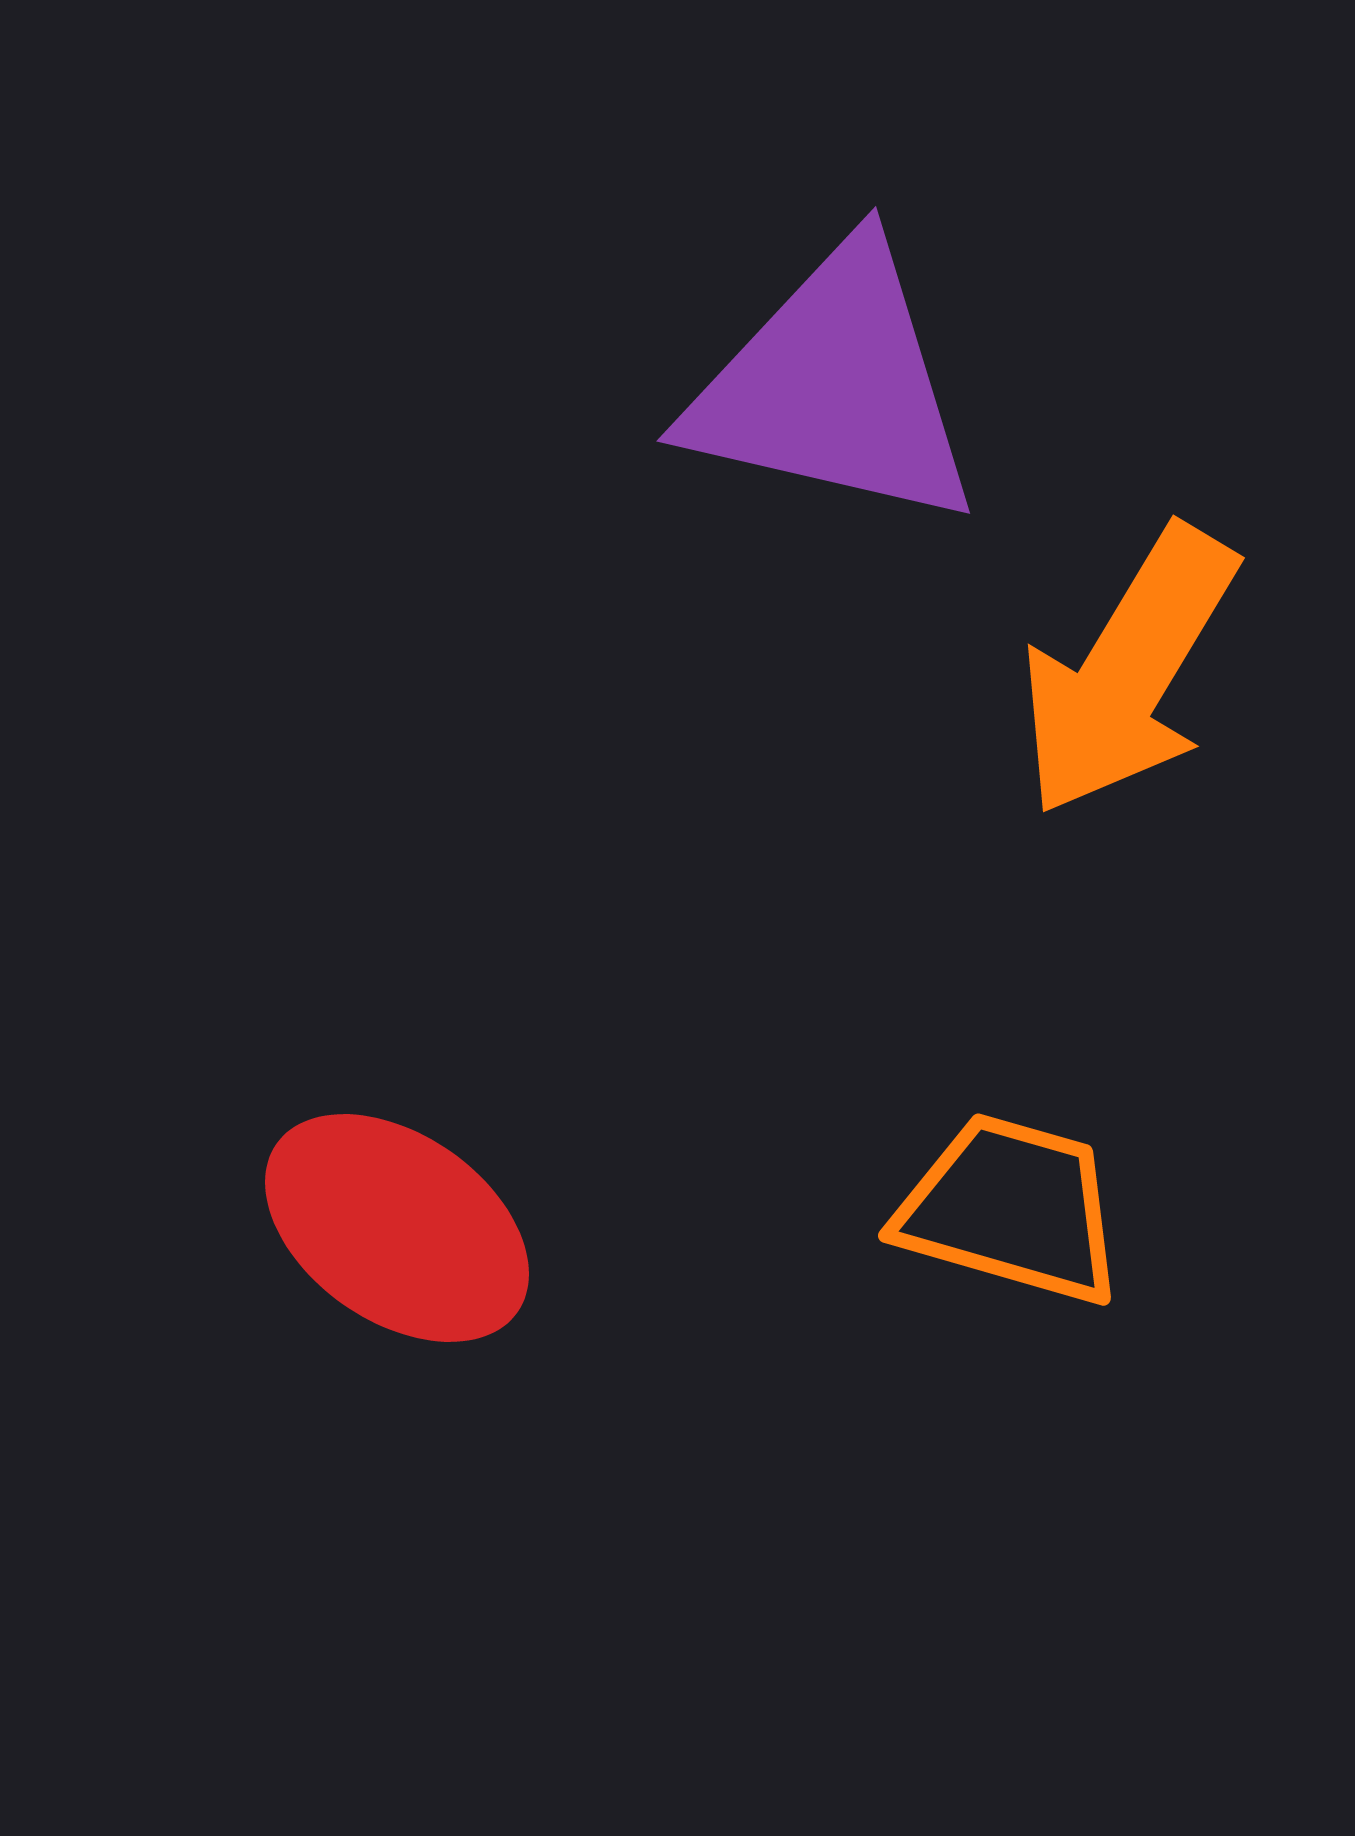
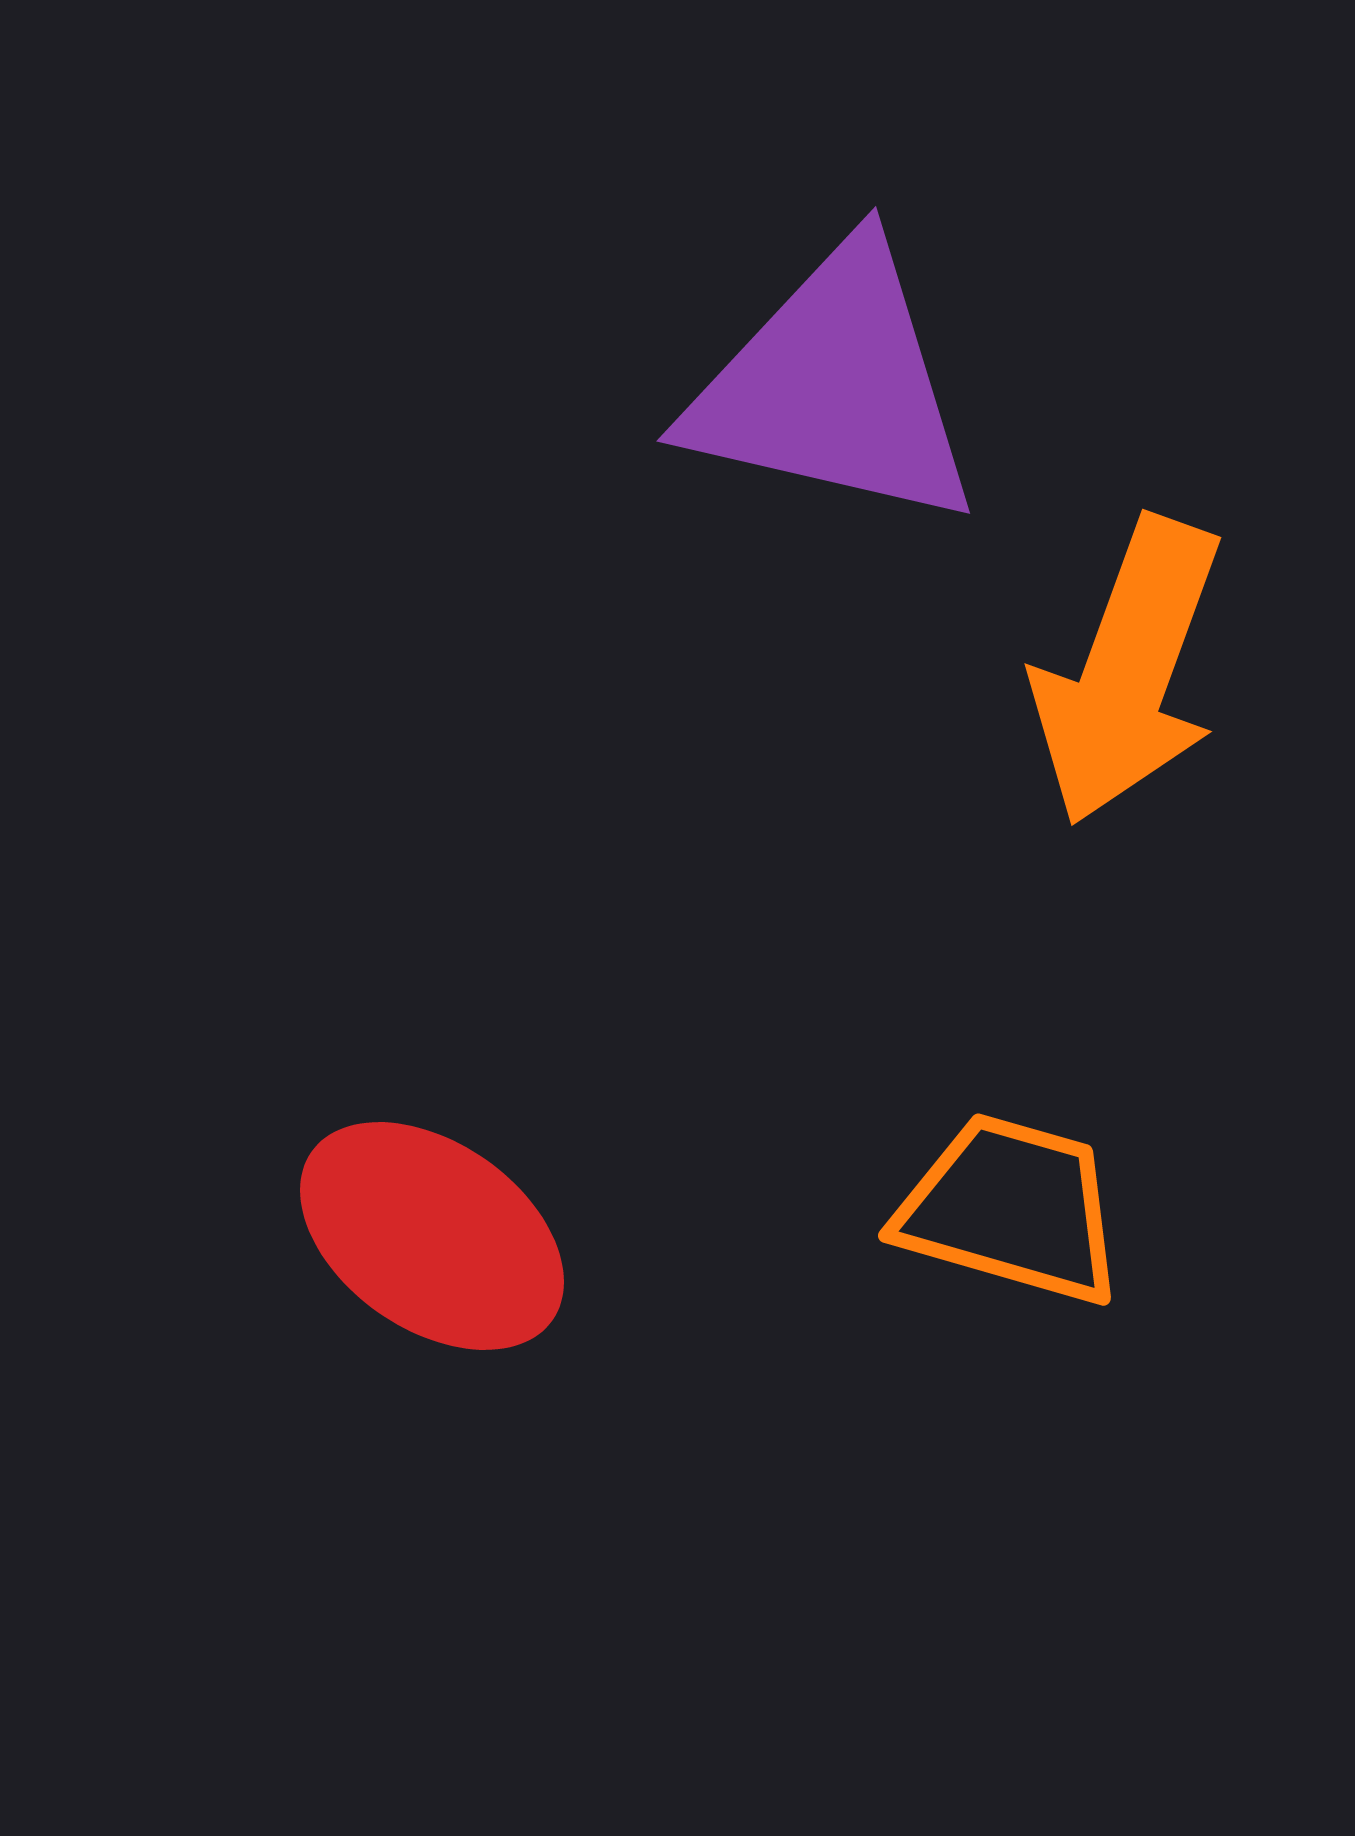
orange arrow: rotated 11 degrees counterclockwise
red ellipse: moved 35 px right, 8 px down
